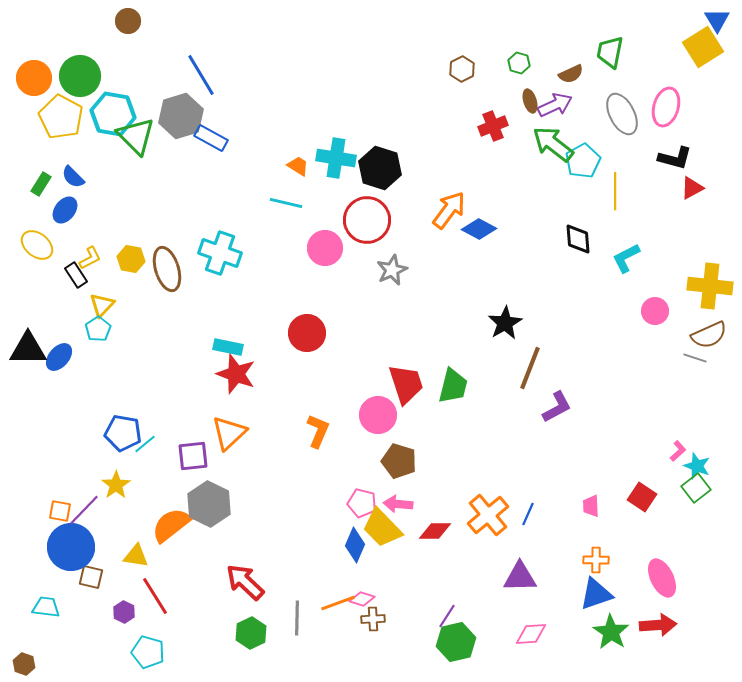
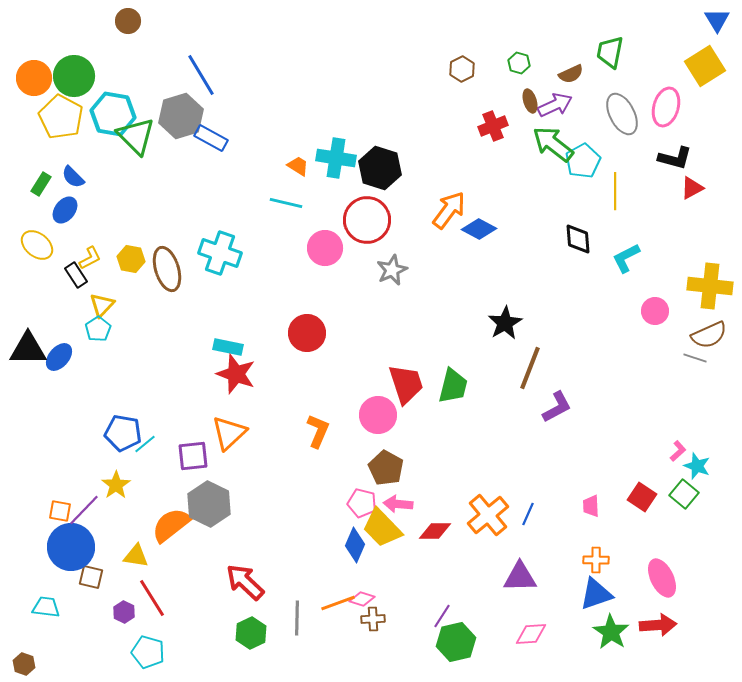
yellow square at (703, 47): moved 2 px right, 19 px down
green circle at (80, 76): moved 6 px left
brown pentagon at (399, 461): moved 13 px left, 7 px down; rotated 12 degrees clockwise
green square at (696, 488): moved 12 px left, 6 px down; rotated 12 degrees counterclockwise
red line at (155, 596): moved 3 px left, 2 px down
purple line at (447, 616): moved 5 px left
